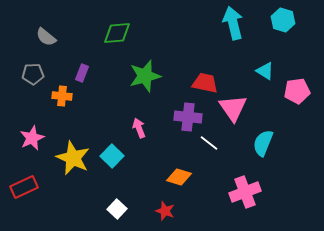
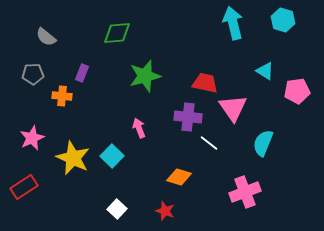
red rectangle: rotated 8 degrees counterclockwise
